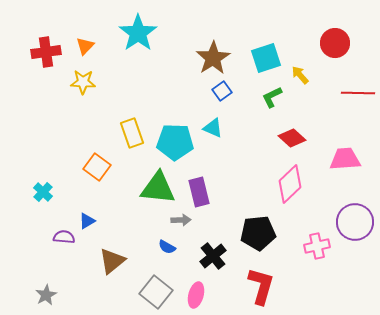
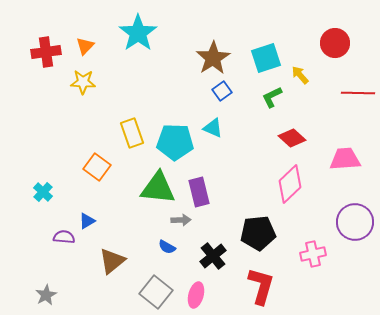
pink cross: moved 4 px left, 8 px down
